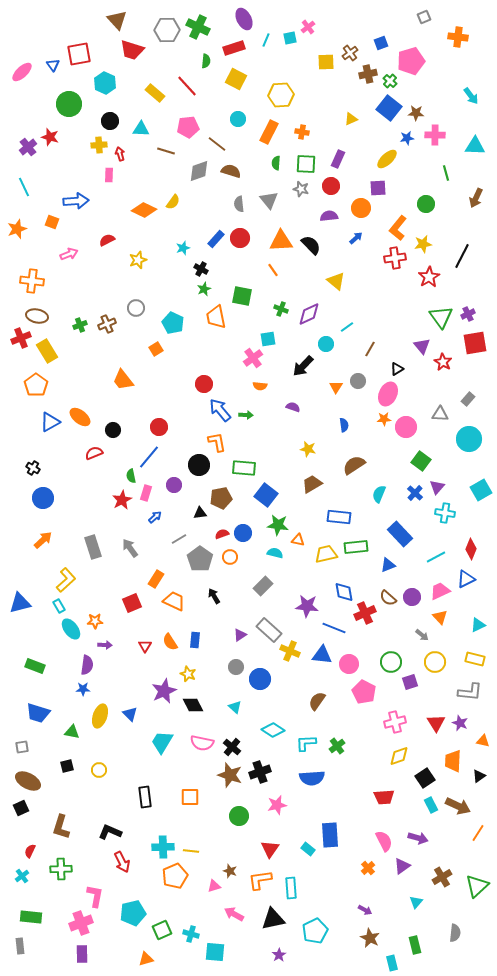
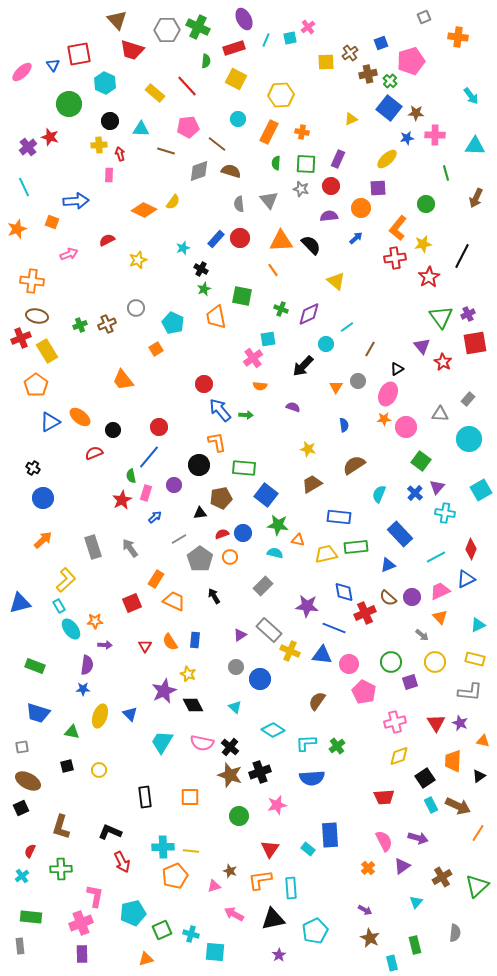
black cross at (232, 747): moved 2 px left
